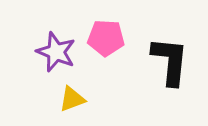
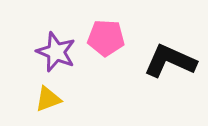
black L-shape: rotated 72 degrees counterclockwise
yellow triangle: moved 24 px left
